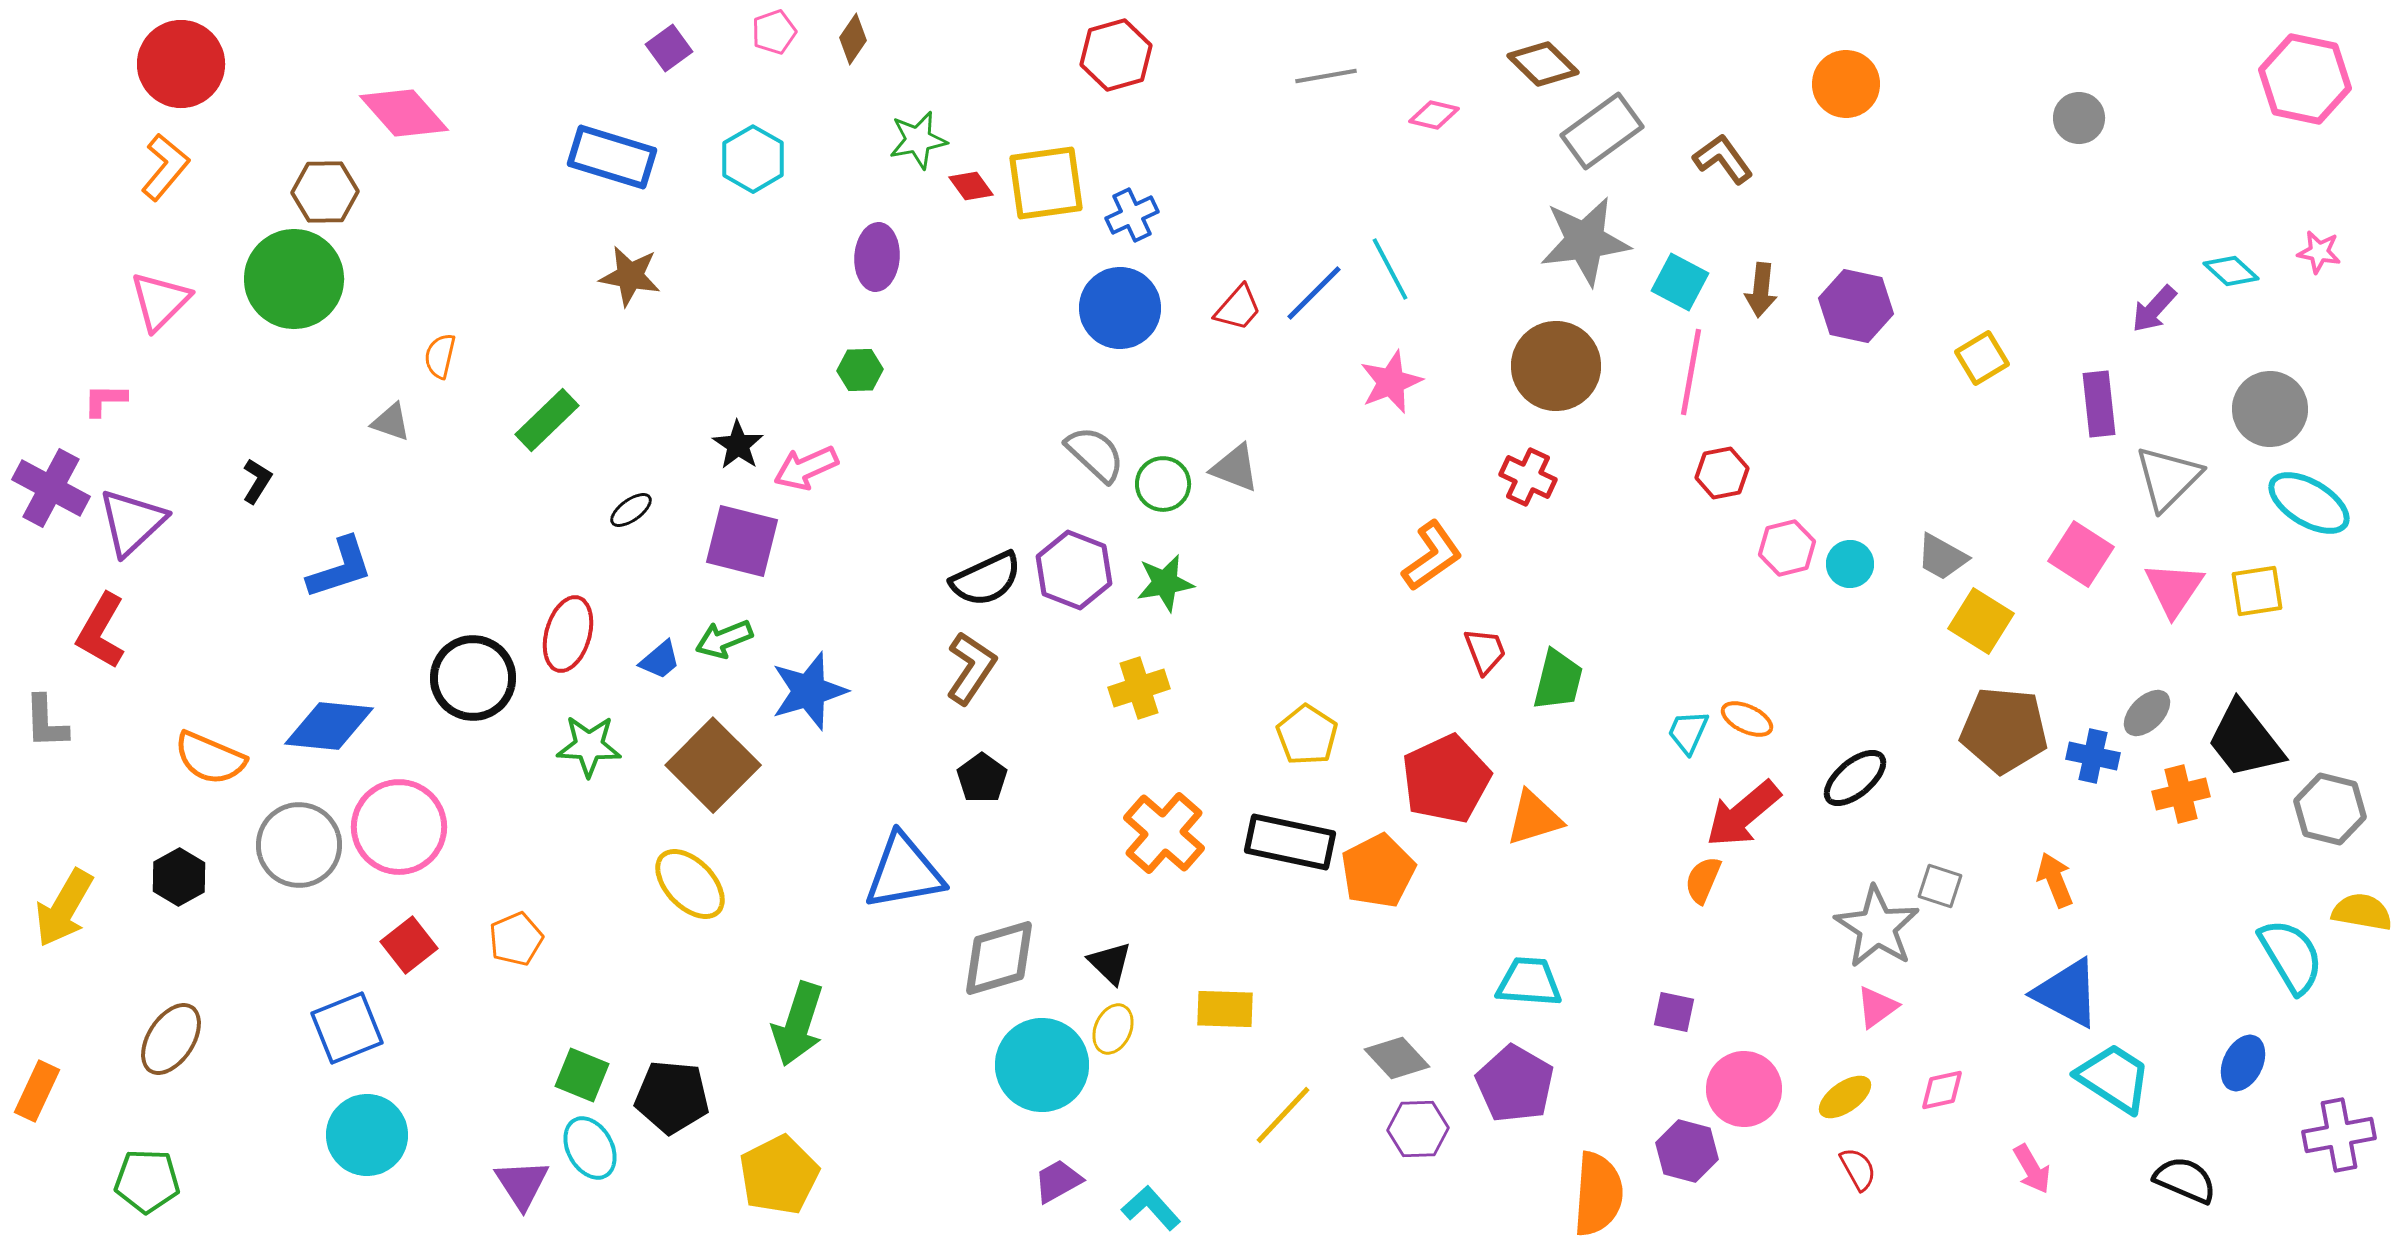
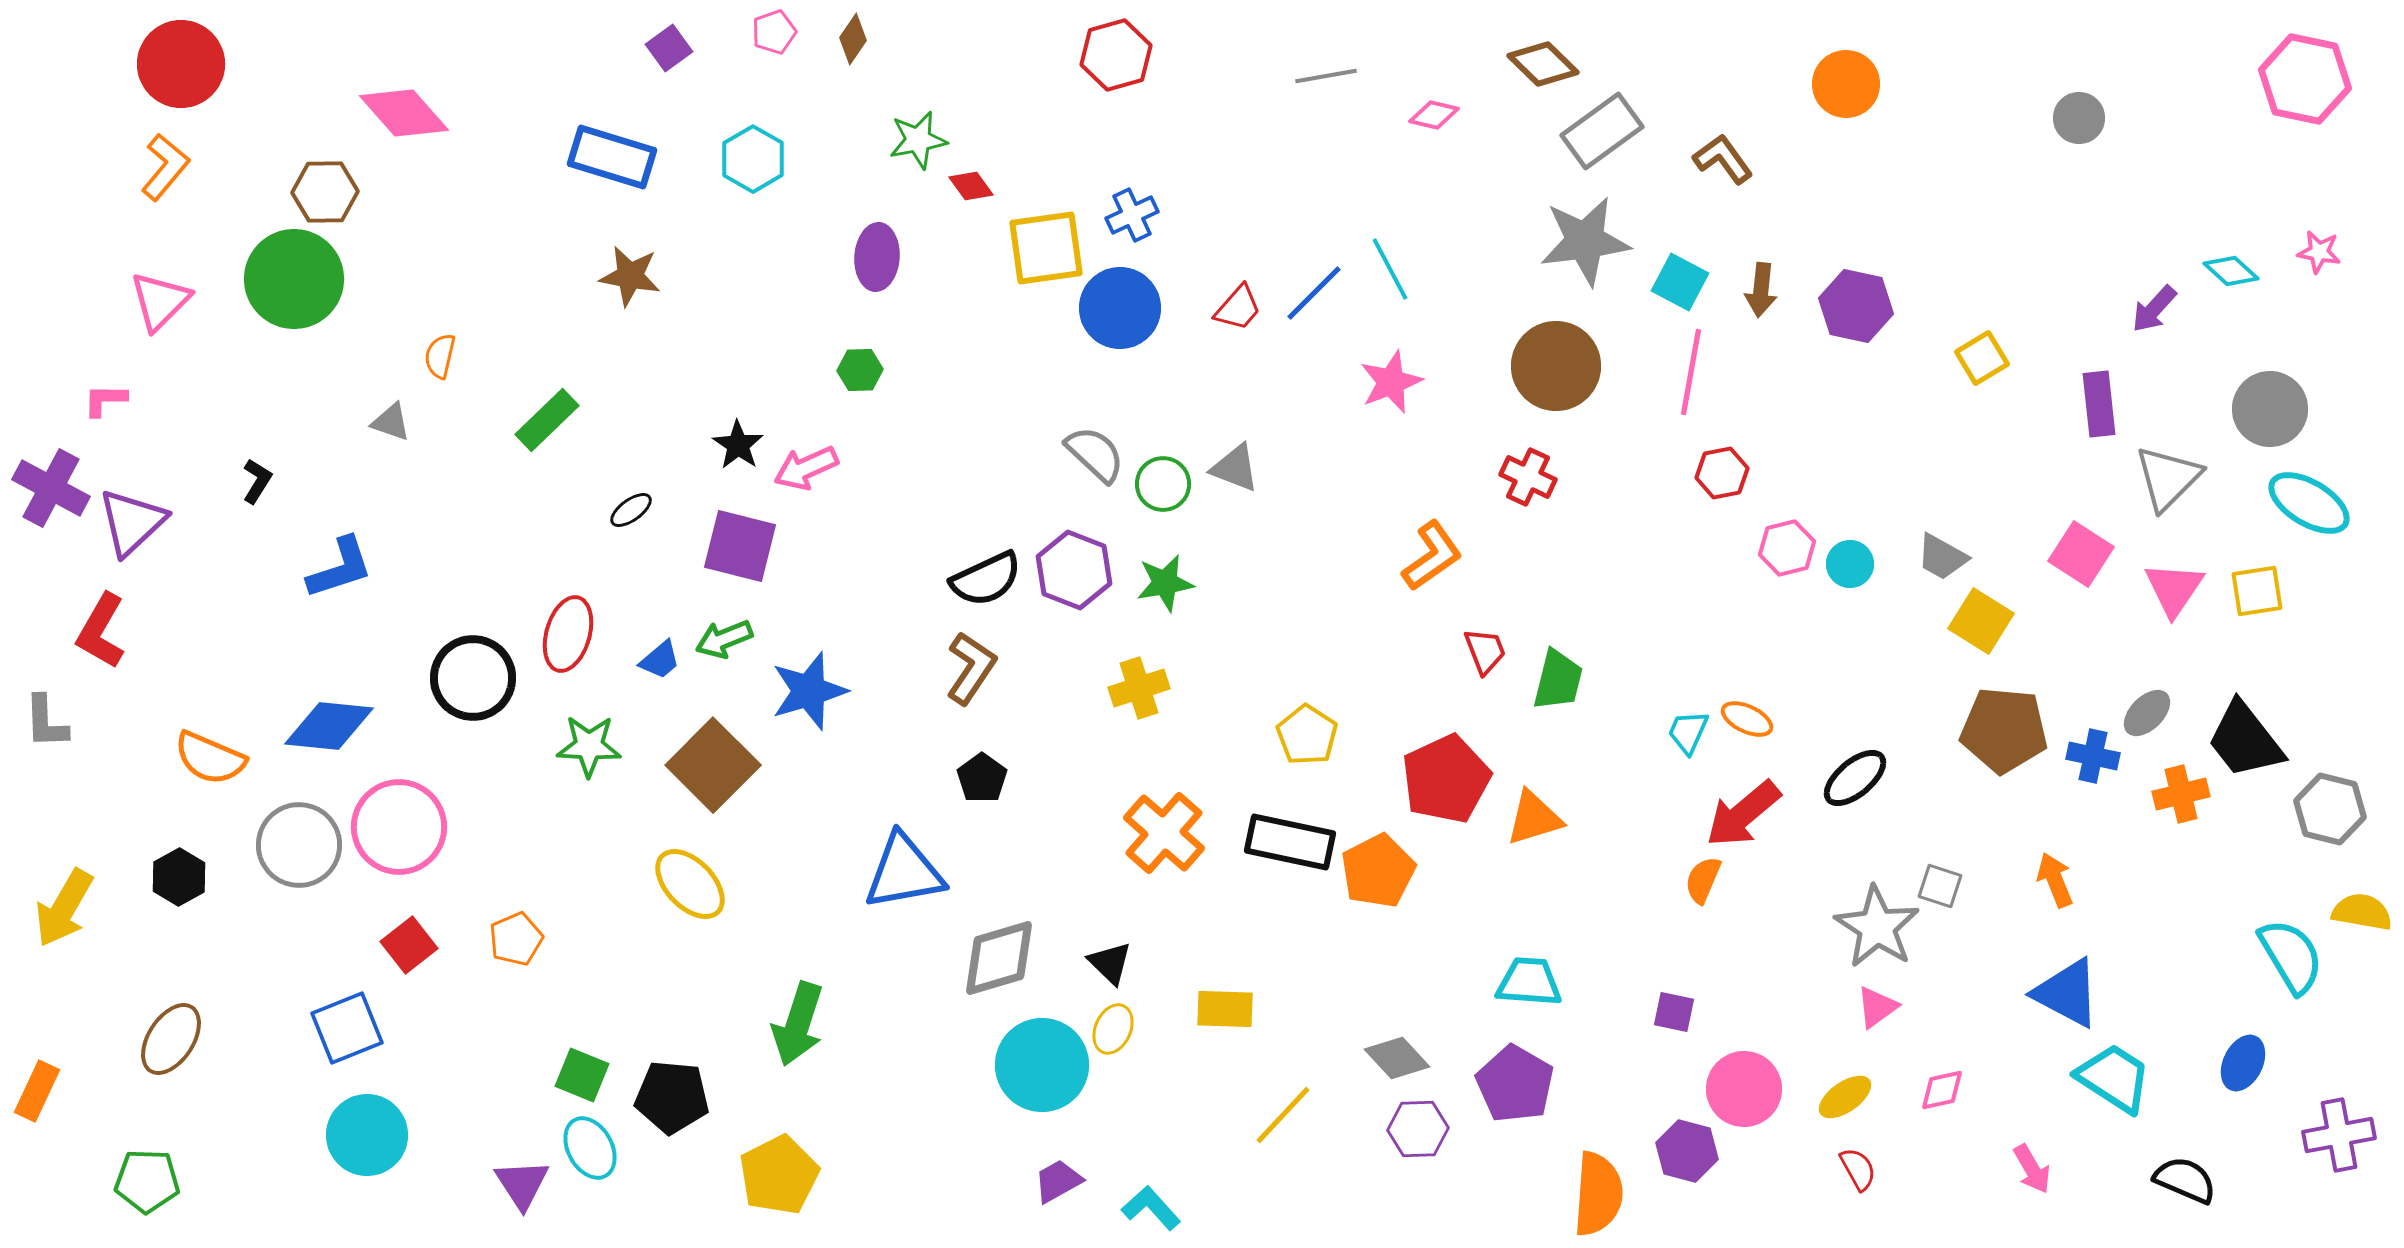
yellow square at (1046, 183): moved 65 px down
purple square at (742, 541): moved 2 px left, 5 px down
